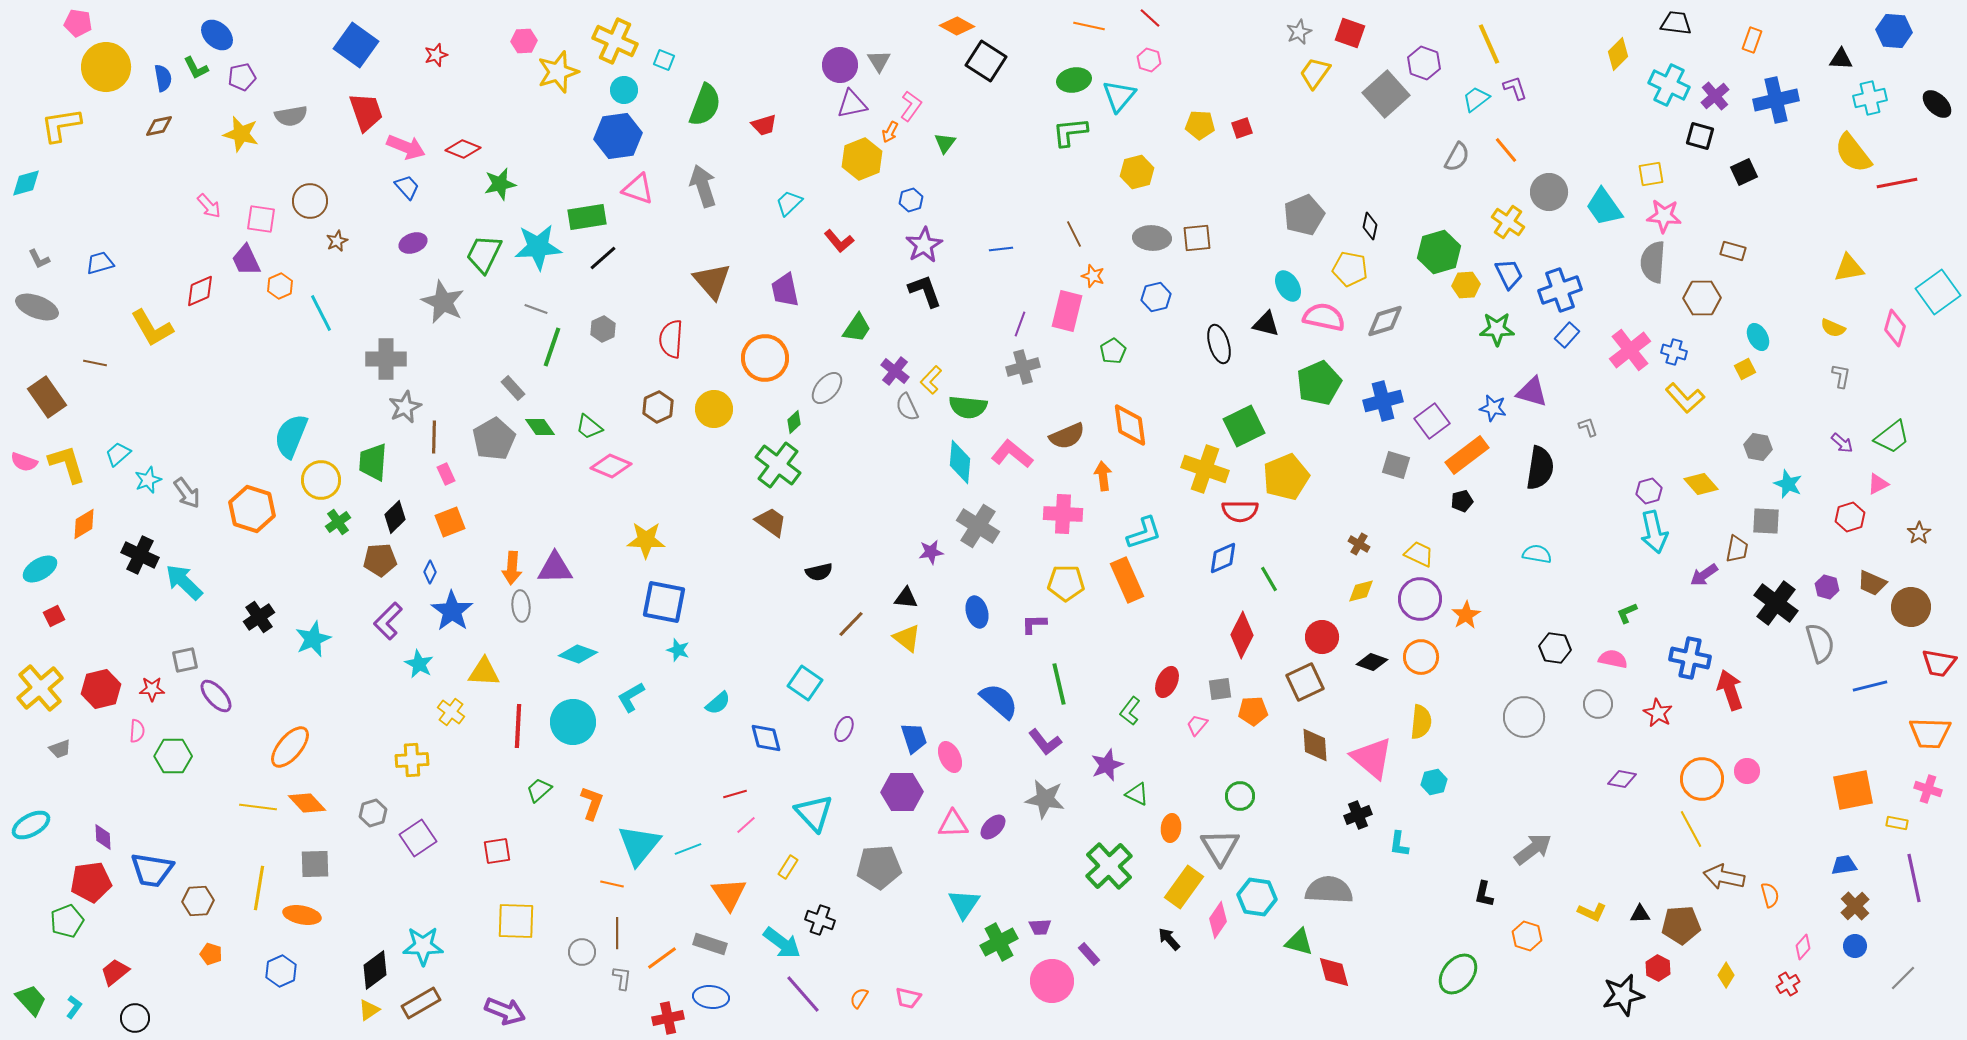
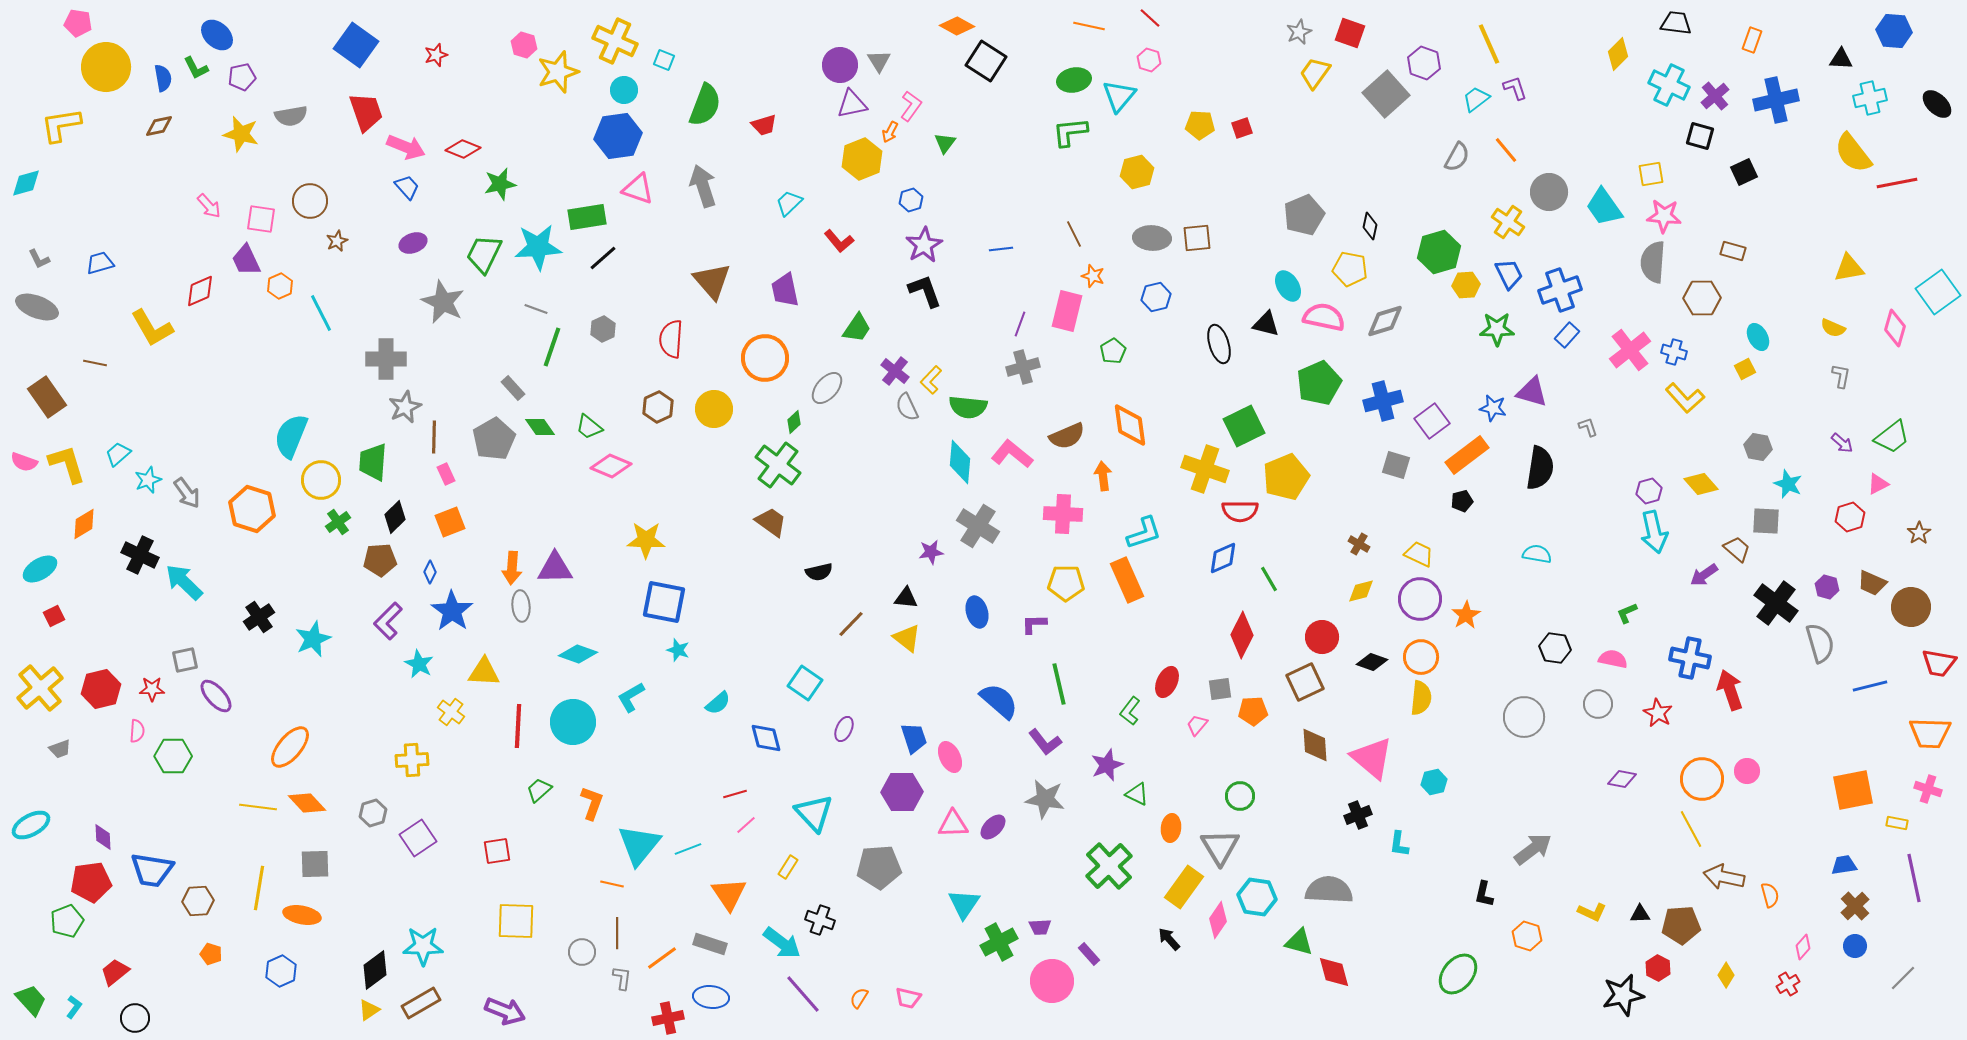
pink hexagon at (524, 41): moved 4 px down; rotated 20 degrees clockwise
brown trapezoid at (1737, 549): rotated 60 degrees counterclockwise
yellow semicircle at (1421, 722): moved 24 px up
